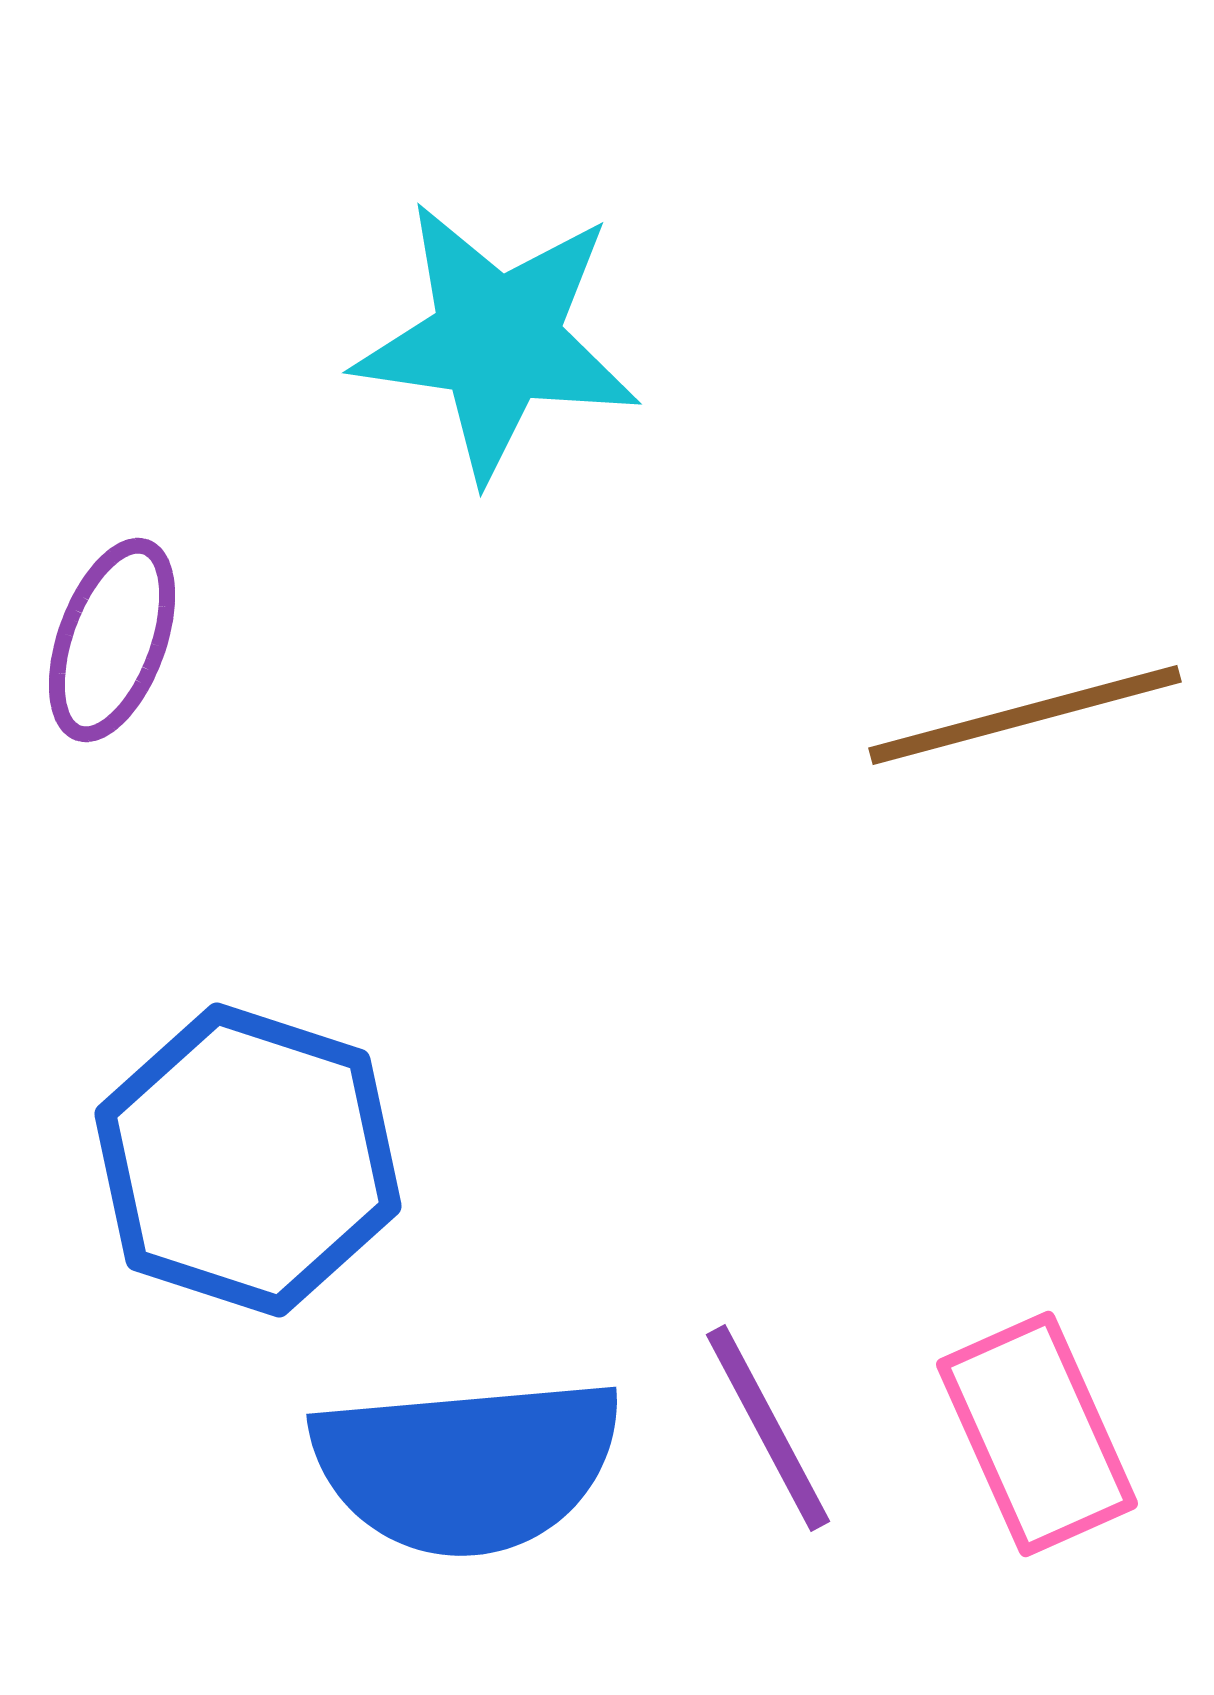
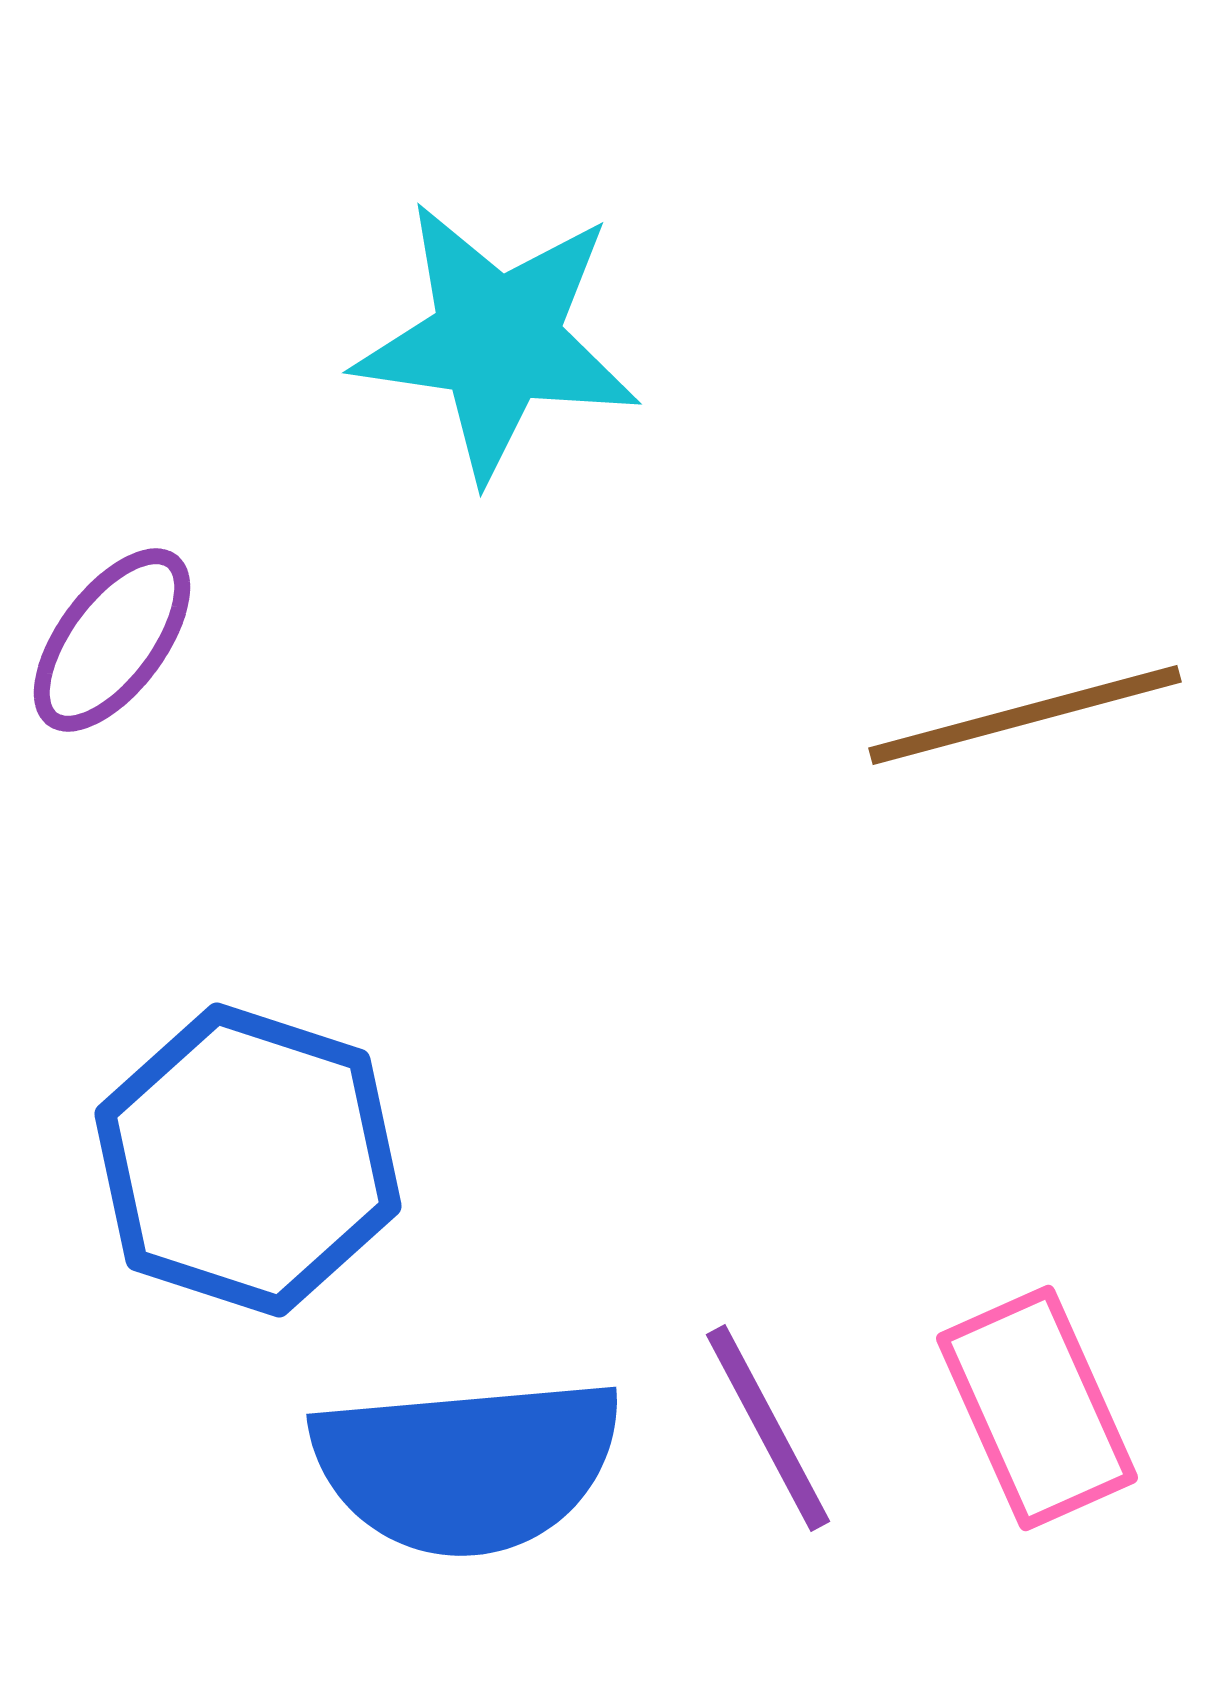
purple ellipse: rotated 17 degrees clockwise
pink rectangle: moved 26 px up
